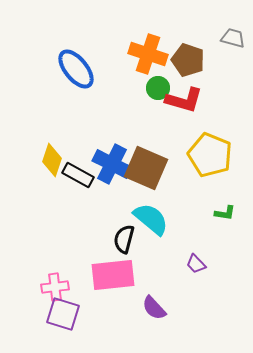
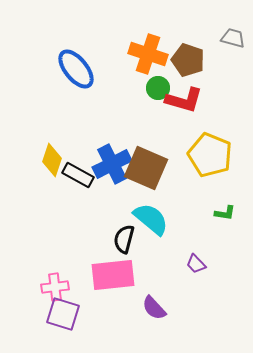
blue cross: rotated 36 degrees clockwise
